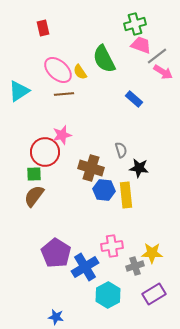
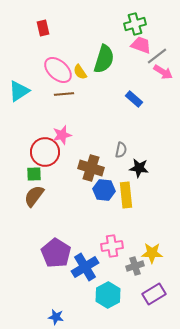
green semicircle: rotated 136 degrees counterclockwise
gray semicircle: rotated 28 degrees clockwise
